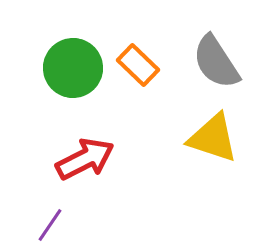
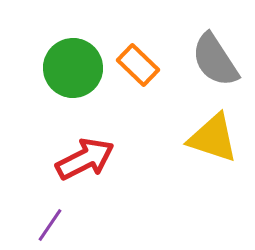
gray semicircle: moved 1 px left, 2 px up
